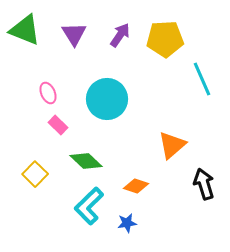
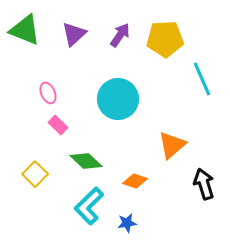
purple triangle: rotated 20 degrees clockwise
cyan circle: moved 11 px right
orange diamond: moved 1 px left, 5 px up
